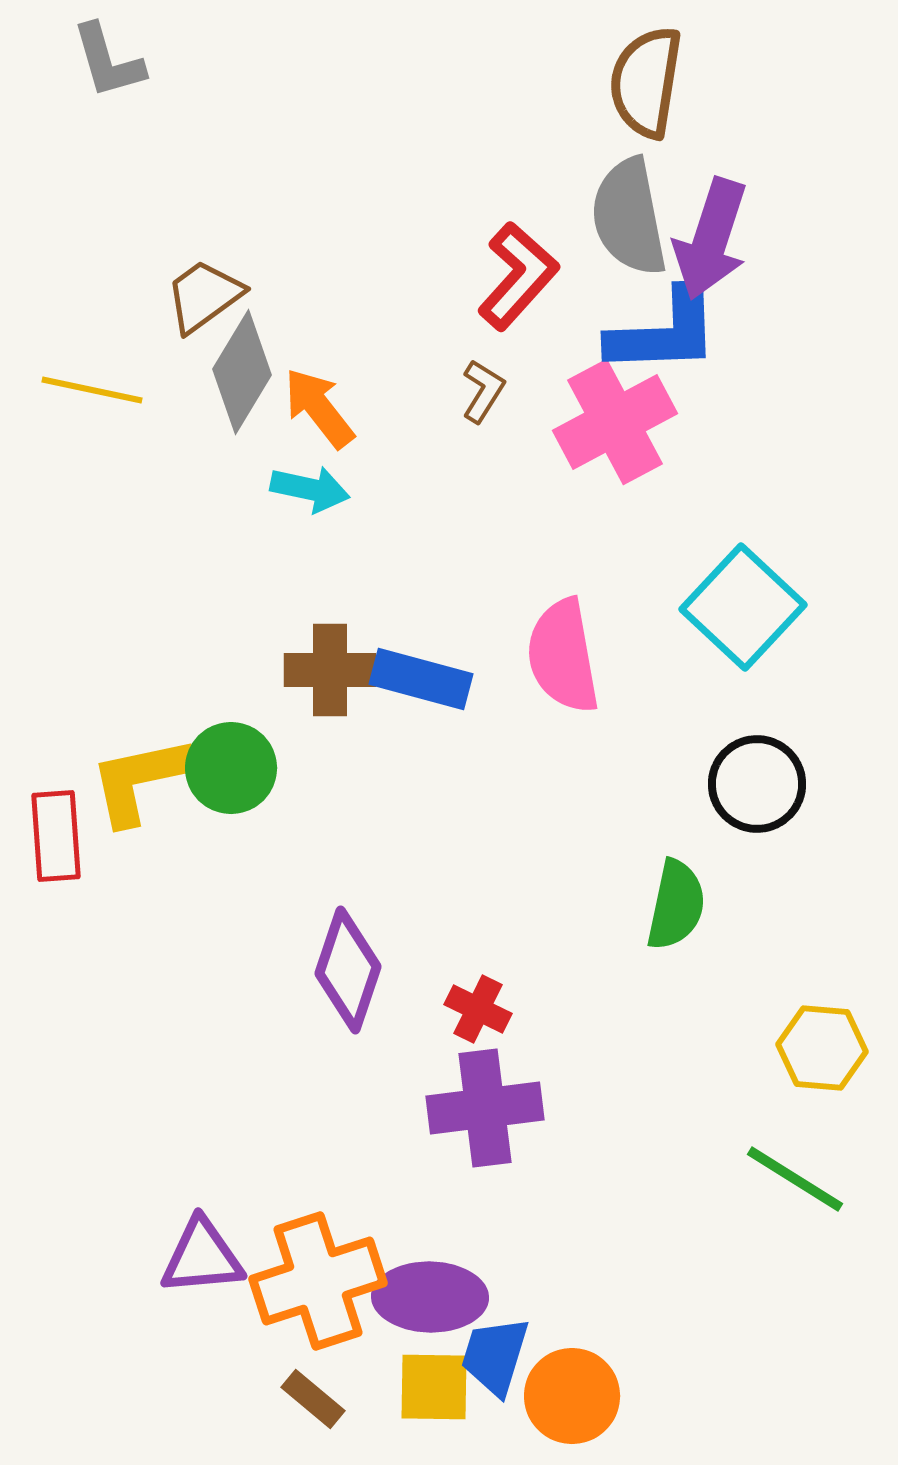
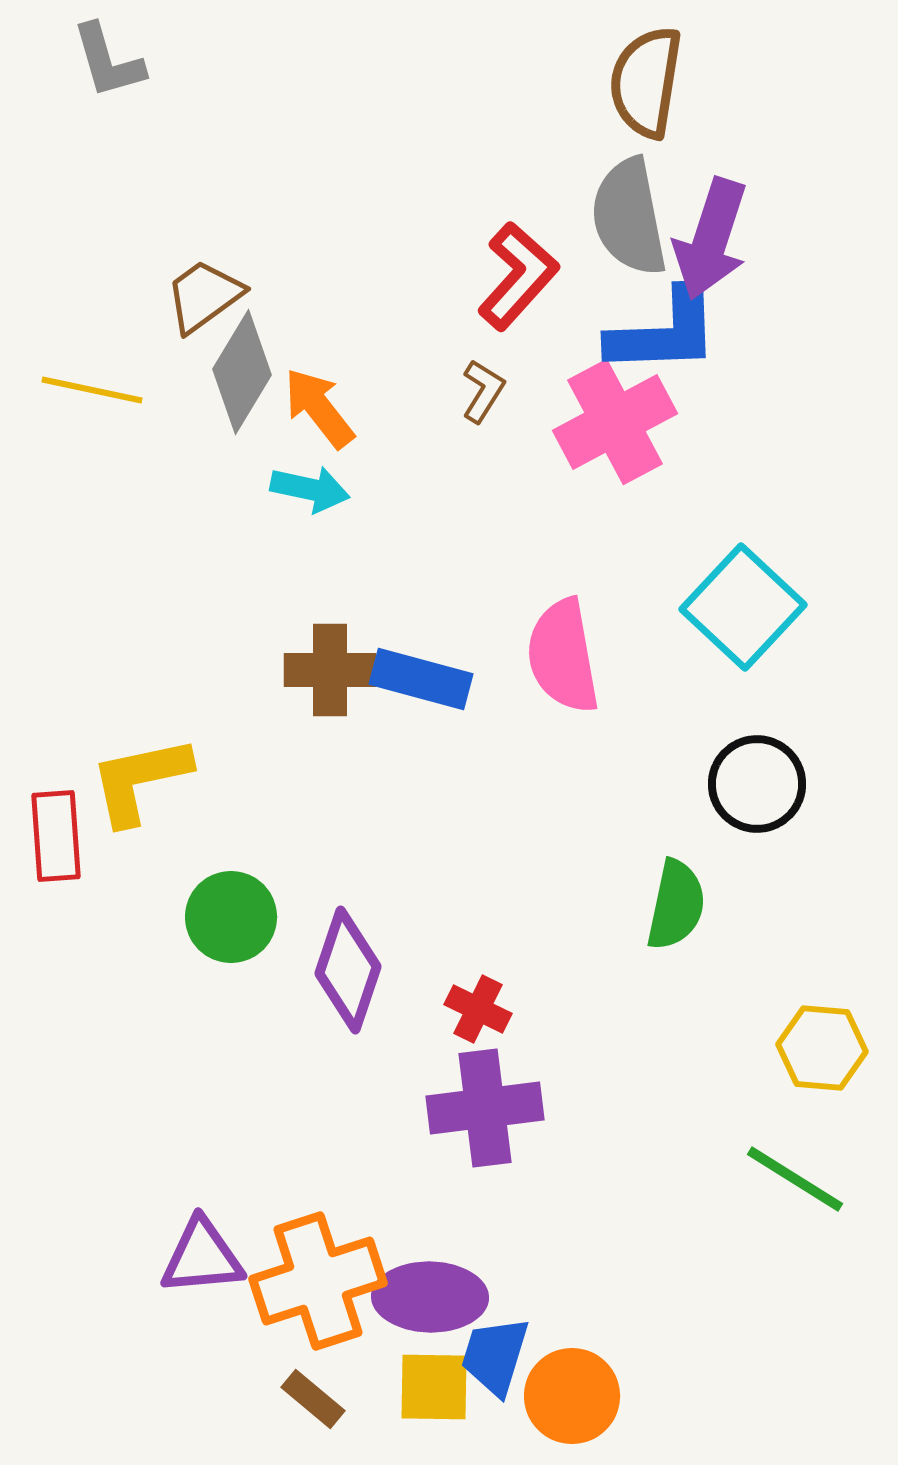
green circle: moved 149 px down
